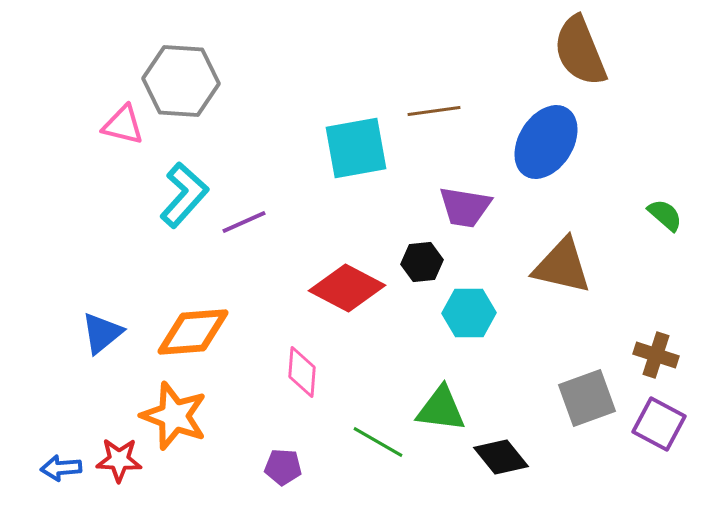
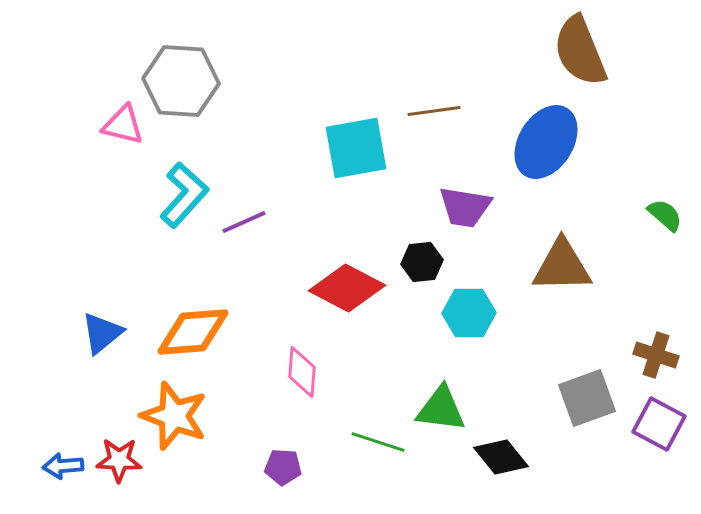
brown triangle: rotated 14 degrees counterclockwise
green line: rotated 12 degrees counterclockwise
blue arrow: moved 2 px right, 2 px up
